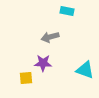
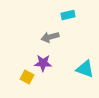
cyan rectangle: moved 1 px right, 4 px down; rotated 24 degrees counterclockwise
cyan triangle: moved 1 px up
yellow square: moved 1 px right, 1 px up; rotated 32 degrees clockwise
